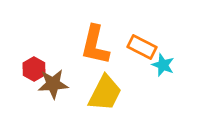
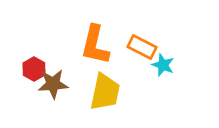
yellow trapezoid: moved 1 px up; rotated 15 degrees counterclockwise
